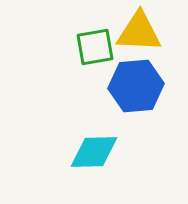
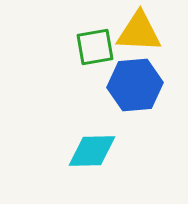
blue hexagon: moved 1 px left, 1 px up
cyan diamond: moved 2 px left, 1 px up
